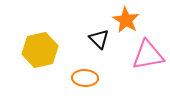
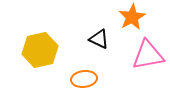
orange star: moved 6 px right, 3 px up; rotated 12 degrees clockwise
black triangle: rotated 20 degrees counterclockwise
orange ellipse: moved 1 px left, 1 px down; rotated 10 degrees counterclockwise
